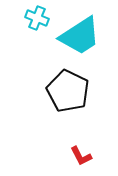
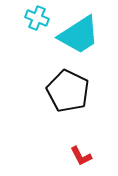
cyan trapezoid: moved 1 px left, 1 px up
